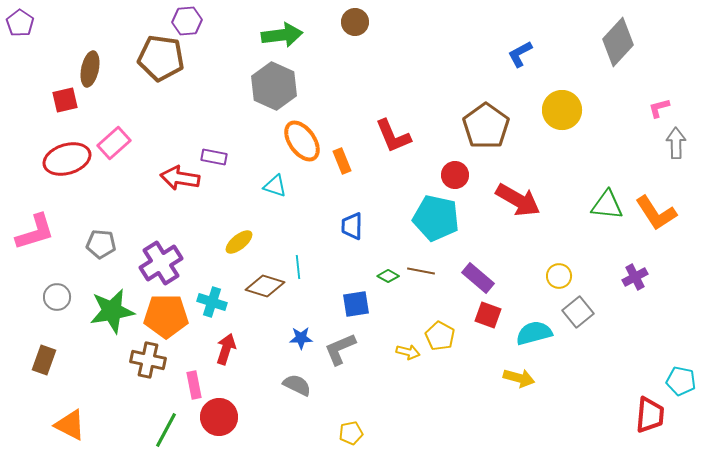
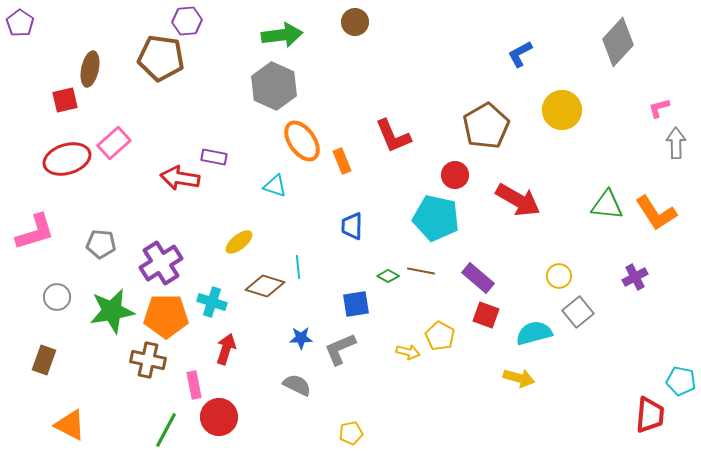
brown pentagon at (486, 126): rotated 6 degrees clockwise
red square at (488, 315): moved 2 px left
